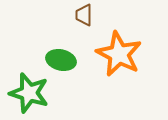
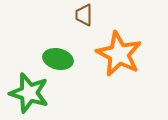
green ellipse: moved 3 px left, 1 px up
